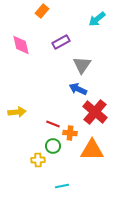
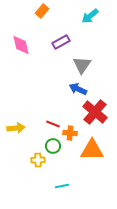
cyan arrow: moved 7 px left, 3 px up
yellow arrow: moved 1 px left, 16 px down
